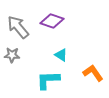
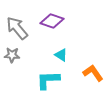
gray arrow: moved 1 px left, 1 px down
